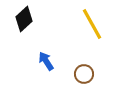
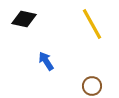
black diamond: rotated 55 degrees clockwise
brown circle: moved 8 px right, 12 px down
